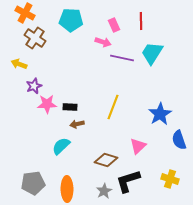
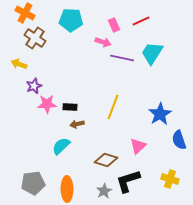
red line: rotated 66 degrees clockwise
